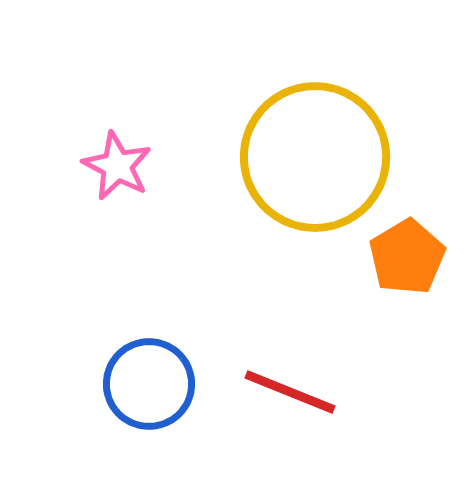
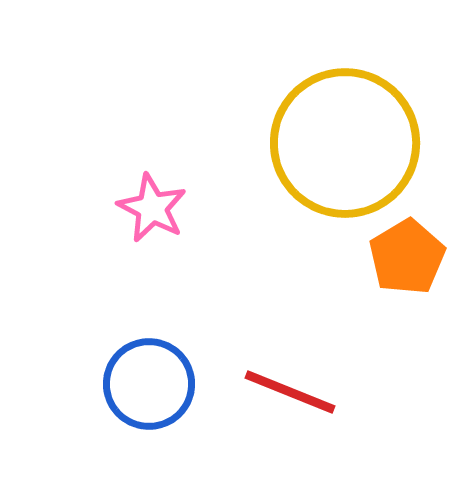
yellow circle: moved 30 px right, 14 px up
pink star: moved 35 px right, 42 px down
